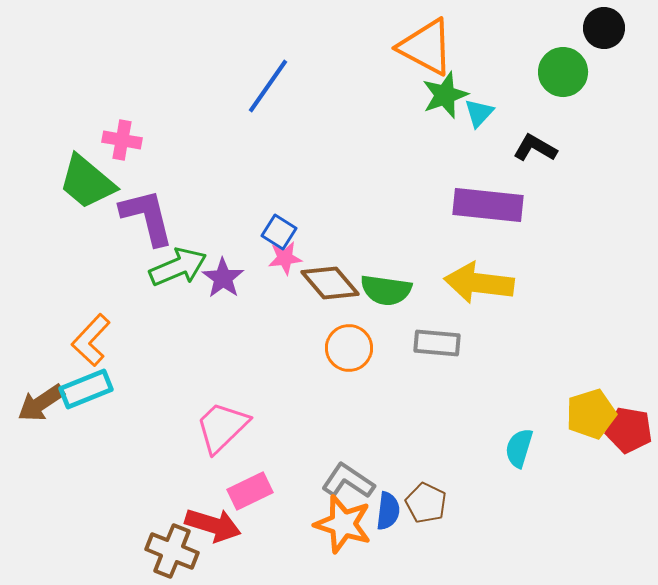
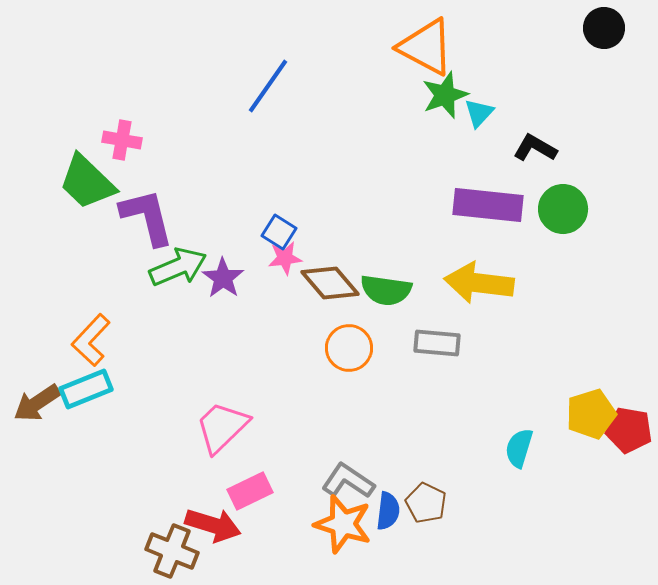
green circle: moved 137 px down
green trapezoid: rotated 4 degrees clockwise
brown arrow: moved 4 px left
